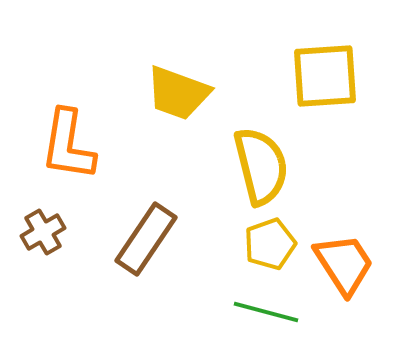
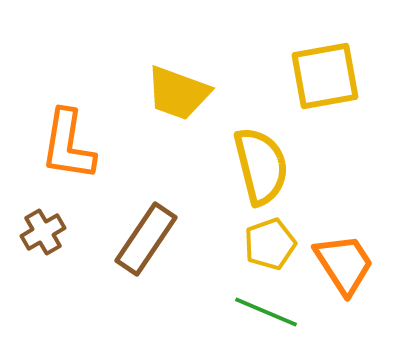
yellow square: rotated 6 degrees counterclockwise
green line: rotated 8 degrees clockwise
